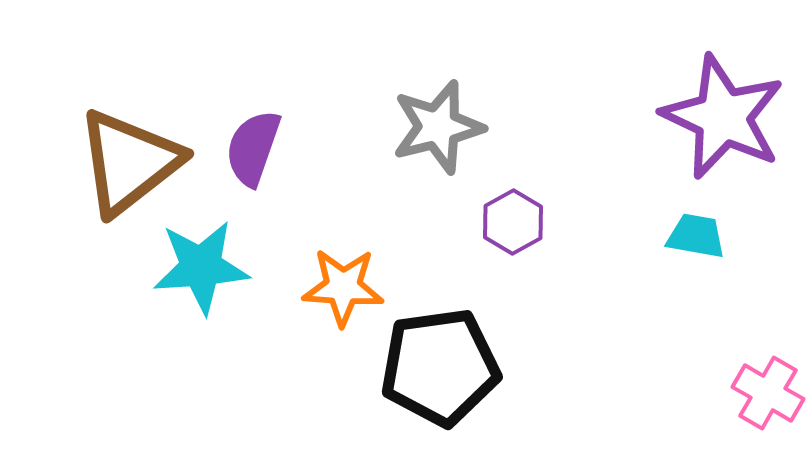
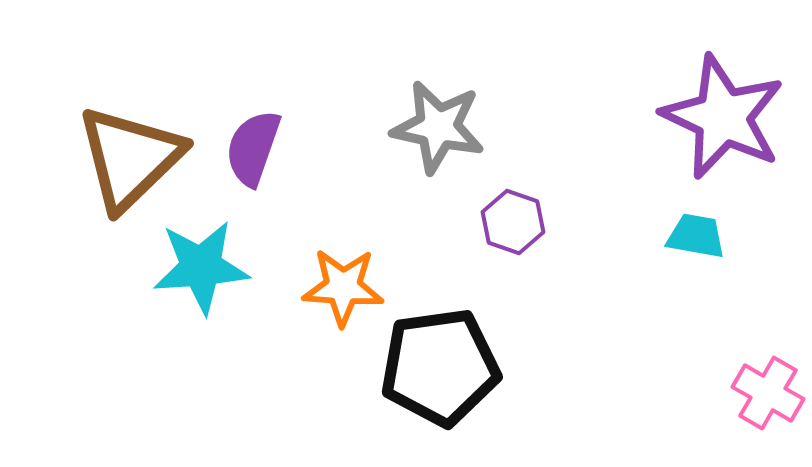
gray star: rotated 26 degrees clockwise
brown triangle: moved 1 px right, 4 px up; rotated 6 degrees counterclockwise
purple hexagon: rotated 12 degrees counterclockwise
